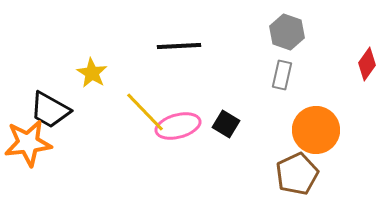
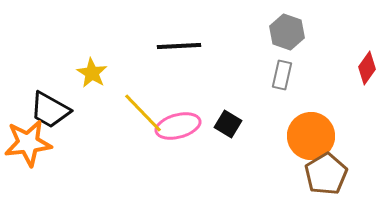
red diamond: moved 4 px down
yellow line: moved 2 px left, 1 px down
black square: moved 2 px right
orange circle: moved 5 px left, 6 px down
brown pentagon: moved 29 px right; rotated 6 degrees counterclockwise
